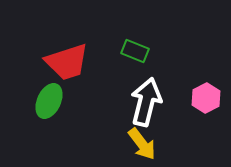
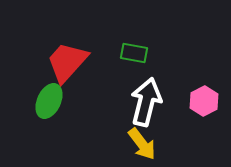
green rectangle: moved 1 px left, 2 px down; rotated 12 degrees counterclockwise
red trapezoid: rotated 150 degrees clockwise
pink hexagon: moved 2 px left, 3 px down
